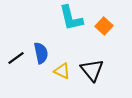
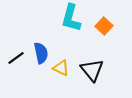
cyan L-shape: rotated 28 degrees clockwise
yellow triangle: moved 1 px left, 3 px up
